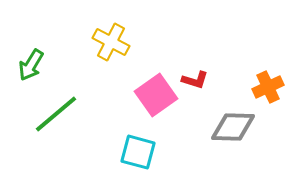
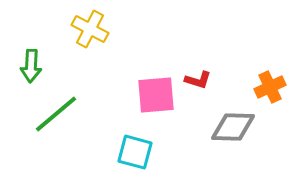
yellow cross: moved 21 px left, 13 px up
green arrow: moved 1 px down; rotated 28 degrees counterclockwise
red L-shape: moved 3 px right
orange cross: moved 2 px right
pink square: rotated 30 degrees clockwise
cyan square: moved 3 px left
